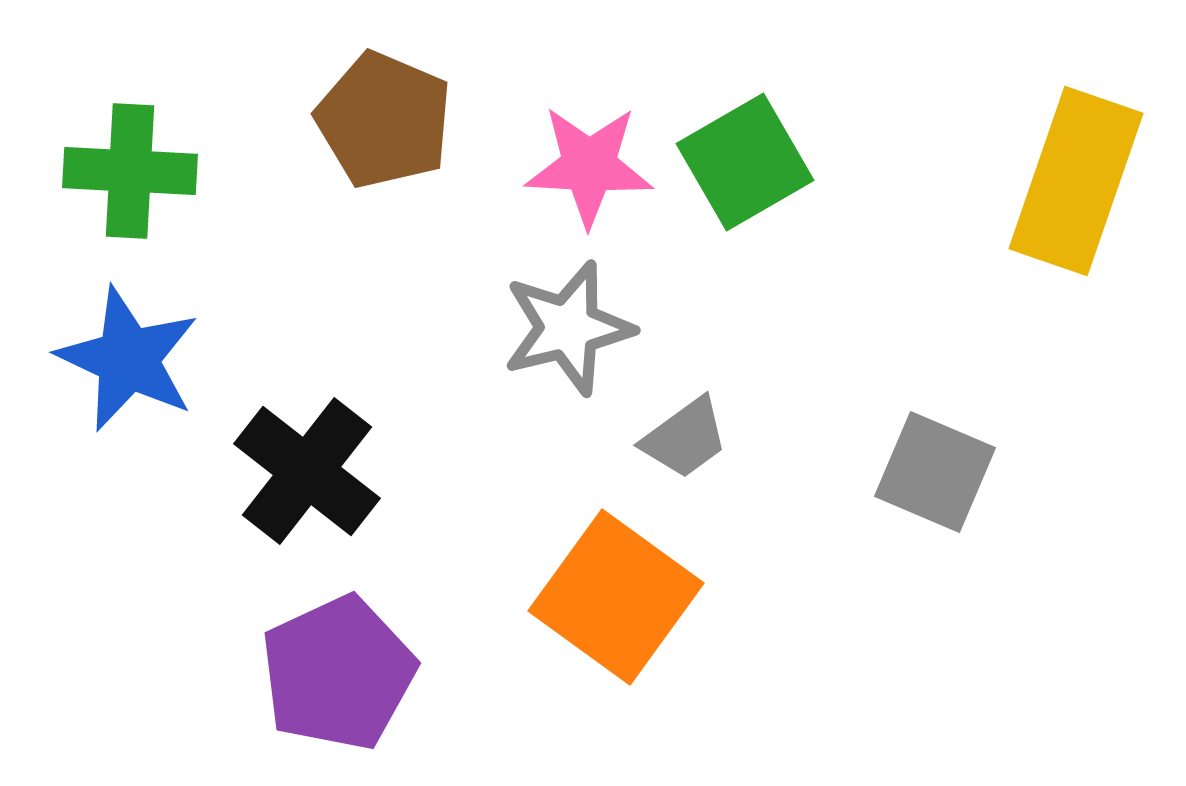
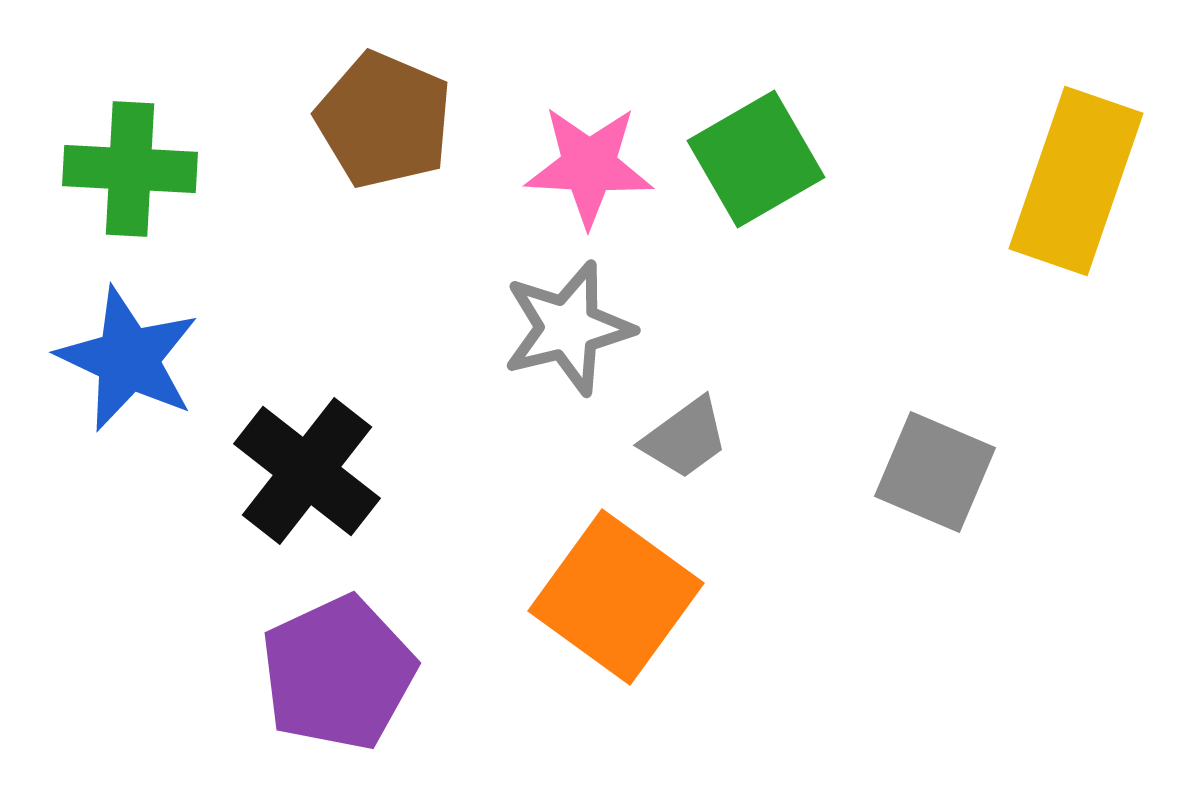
green square: moved 11 px right, 3 px up
green cross: moved 2 px up
